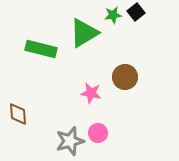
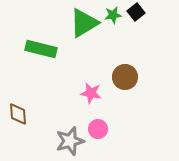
green triangle: moved 10 px up
pink circle: moved 4 px up
